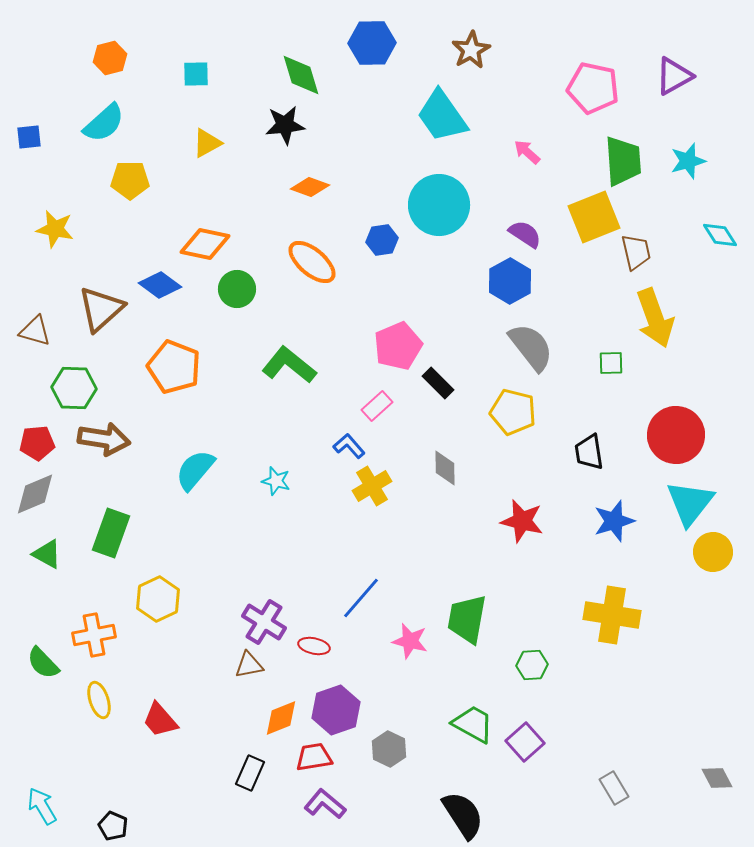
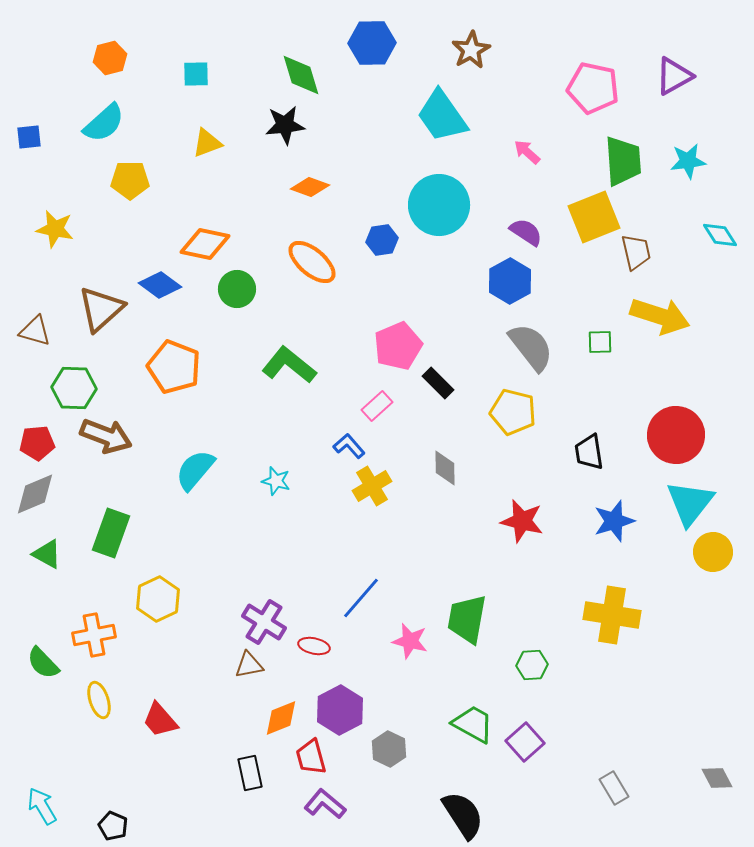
yellow triangle at (207, 143): rotated 8 degrees clockwise
cyan star at (688, 161): rotated 9 degrees clockwise
purple semicircle at (525, 234): moved 1 px right, 2 px up
yellow arrow at (655, 318): moved 5 px right, 2 px up; rotated 52 degrees counterclockwise
green square at (611, 363): moved 11 px left, 21 px up
brown arrow at (104, 439): moved 2 px right, 3 px up; rotated 12 degrees clockwise
purple hexagon at (336, 710): moved 4 px right; rotated 9 degrees counterclockwise
red trapezoid at (314, 757): moved 3 px left; rotated 96 degrees counterclockwise
black rectangle at (250, 773): rotated 36 degrees counterclockwise
